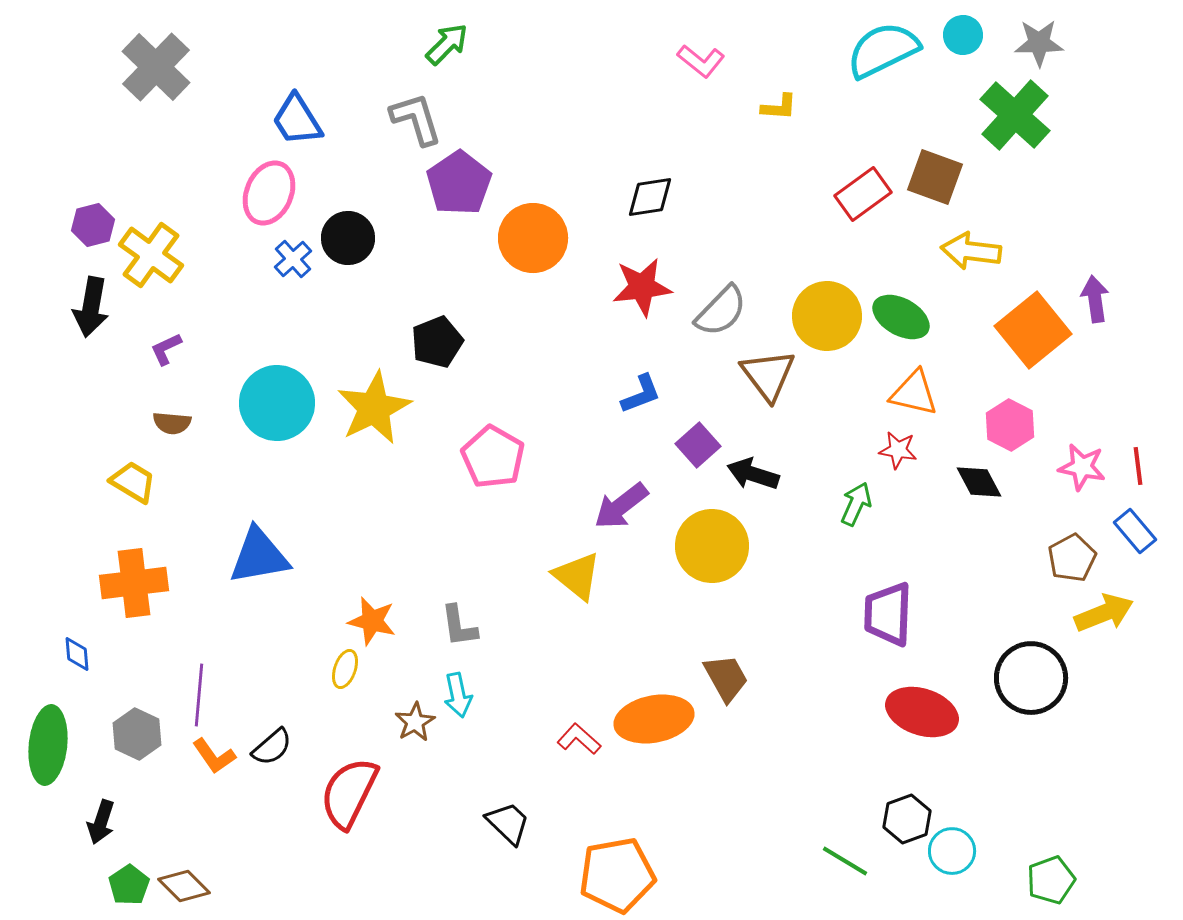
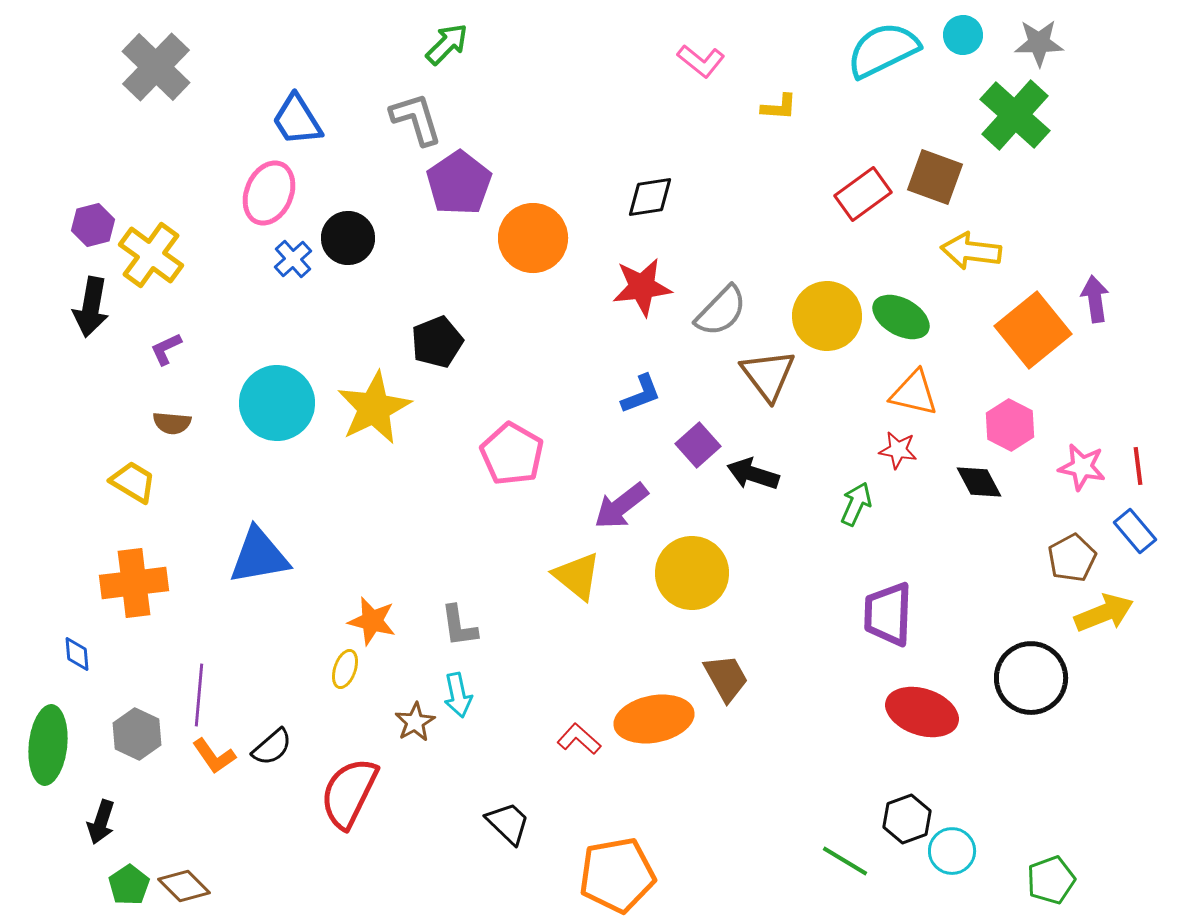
pink pentagon at (493, 457): moved 19 px right, 3 px up
yellow circle at (712, 546): moved 20 px left, 27 px down
